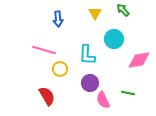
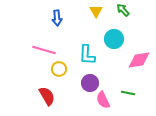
yellow triangle: moved 1 px right, 2 px up
blue arrow: moved 1 px left, 1 px up
yellow circle: moved 1 px left
